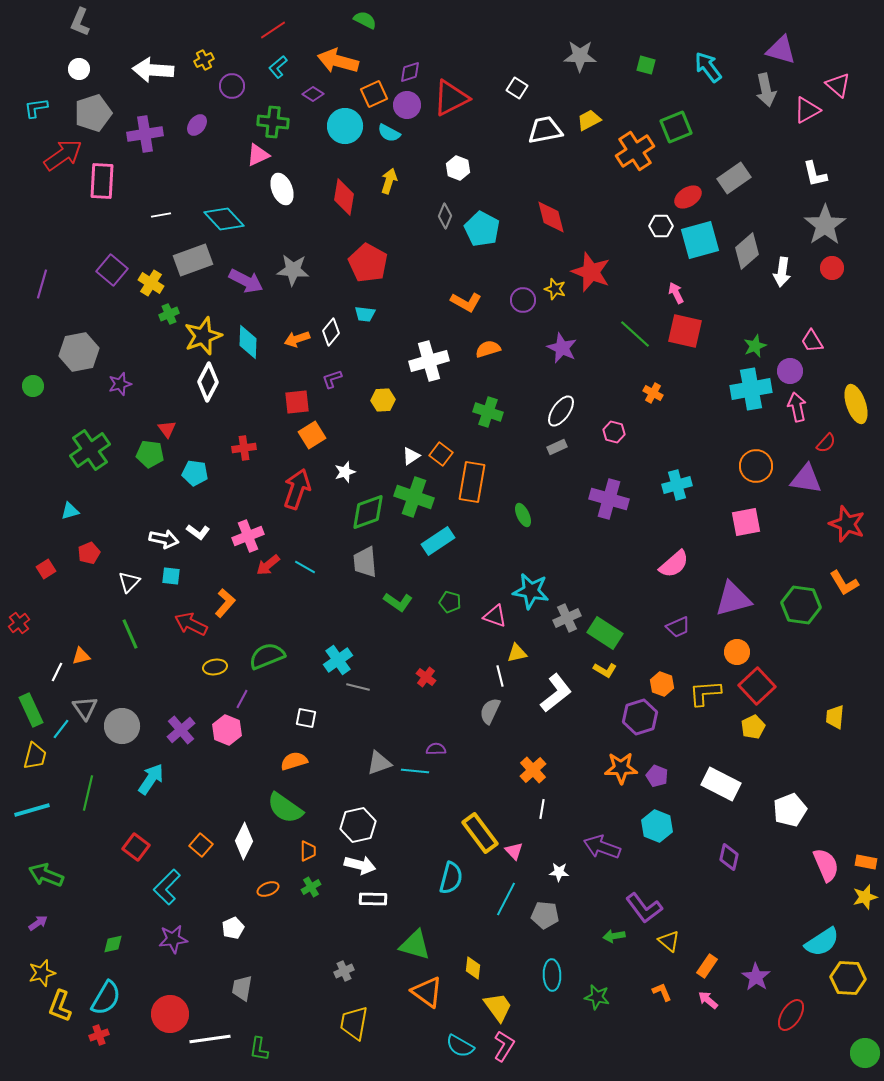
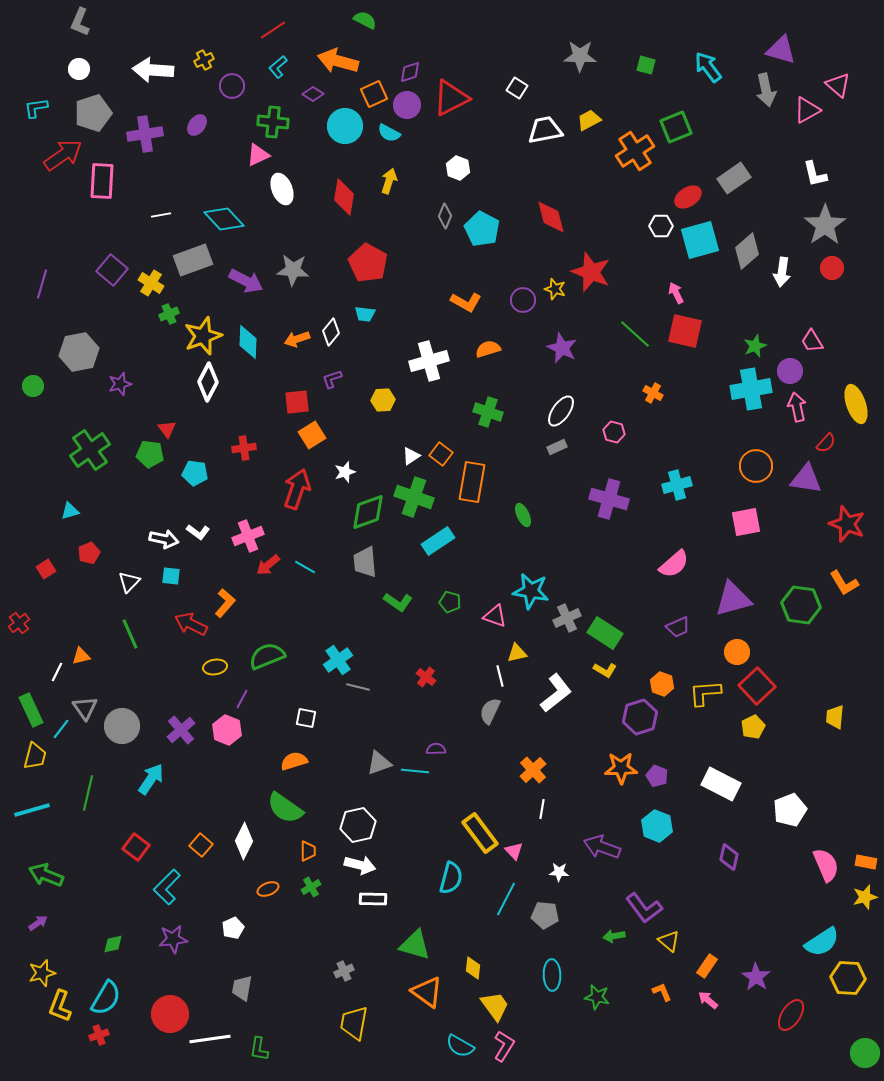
yellow trapezoid at (498, 1007): moved 3 px left, 1 px up
